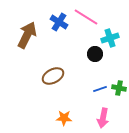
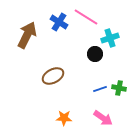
pink arrow: rotated 66 degrees counterclockwise
